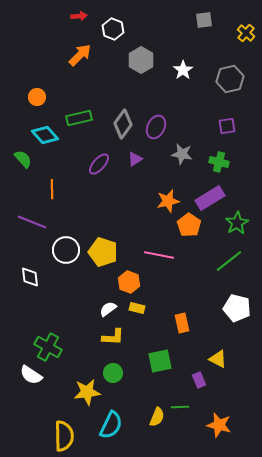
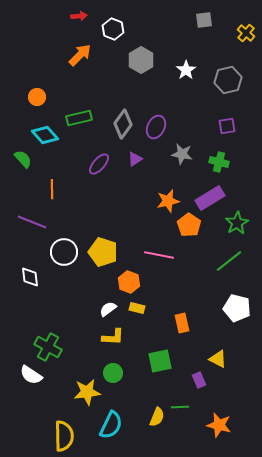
white star at (183, 70): moved 3 px right
gray hexagon at (230, 79): moved 2 px left, 1 px down
white circle at (66, 250): moved 2 px left, 2 px down
